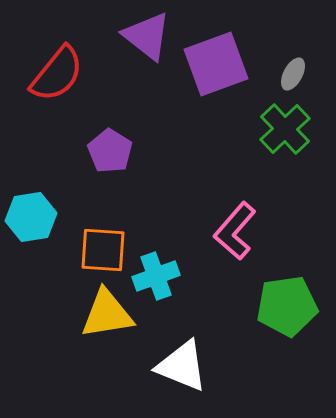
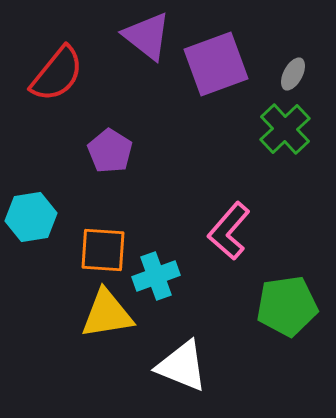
pink L-shape: moved 6 px left
